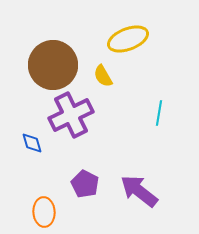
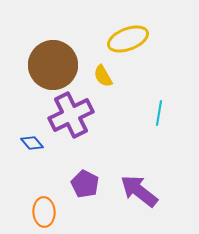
blue diamond: rotated 25 degrees counterclockwise
